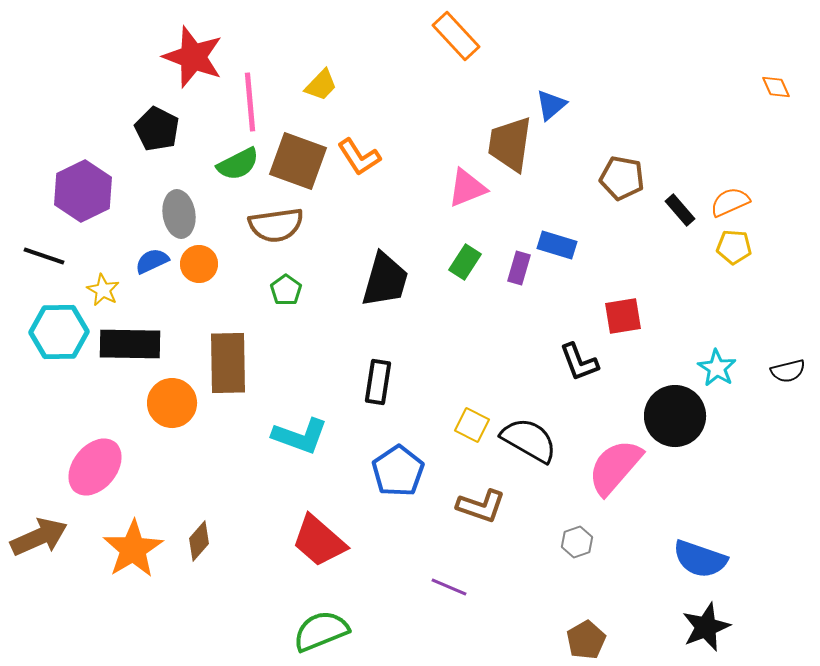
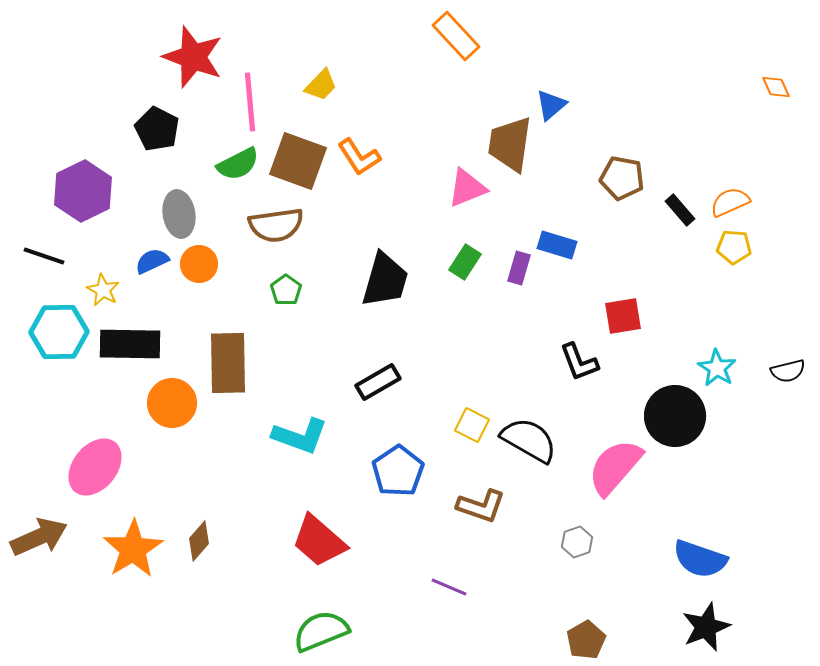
black rectangle at (378, 382): rotated 51 degrees clockwise
